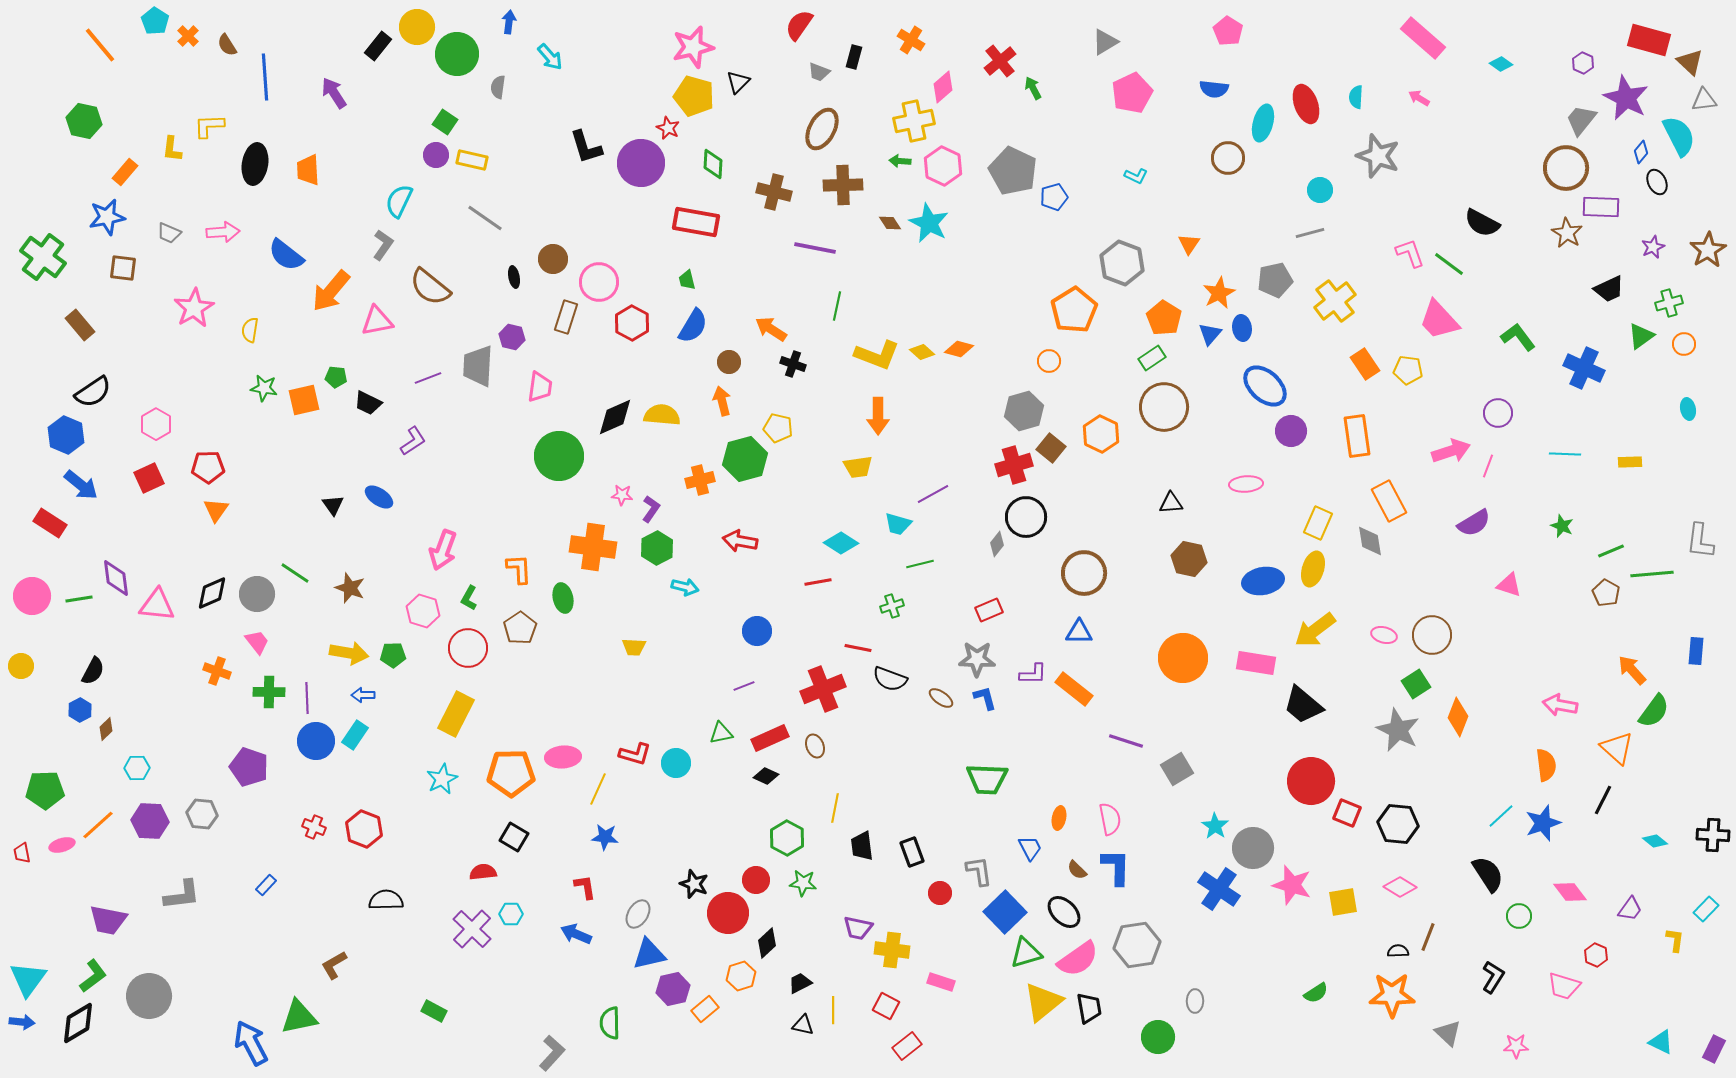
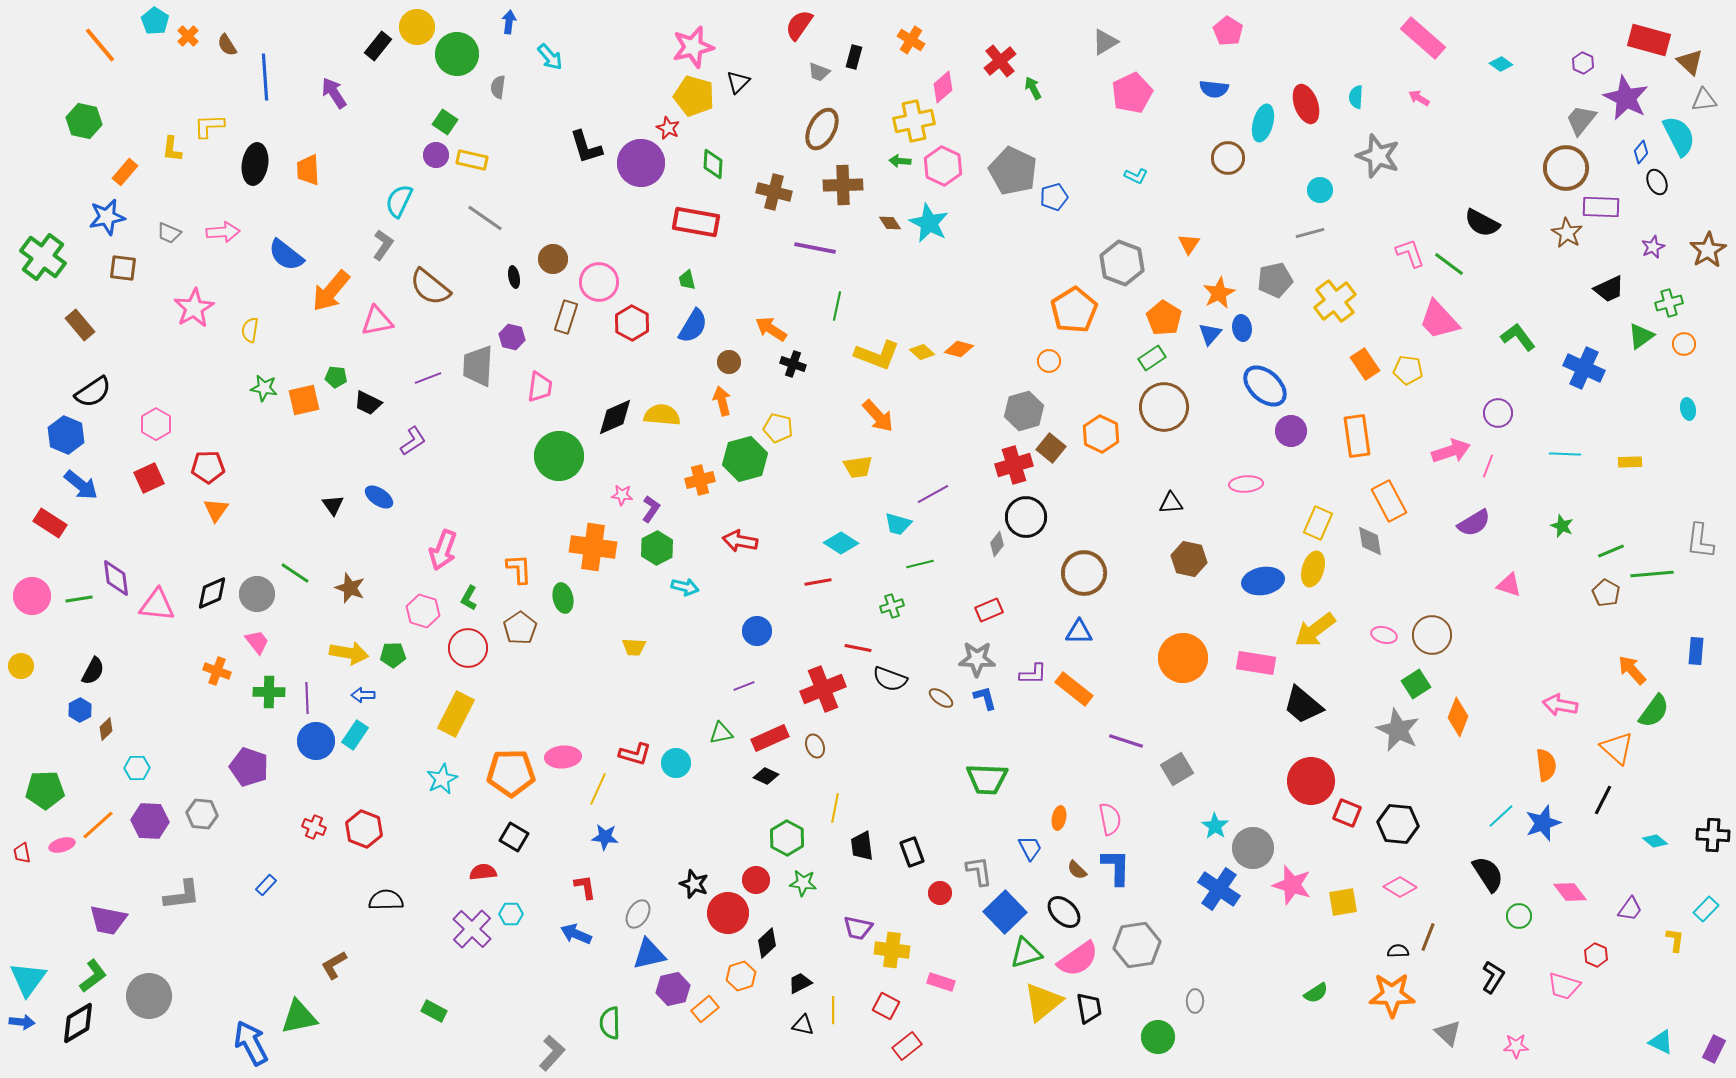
orange arrow at (878, 416): rotated 42 degrees counterclockwise
